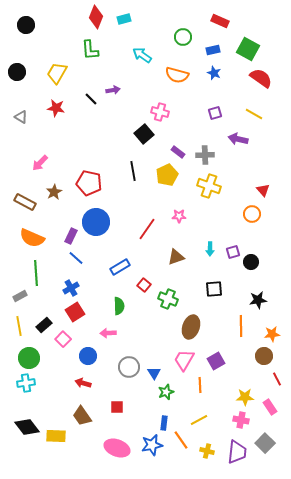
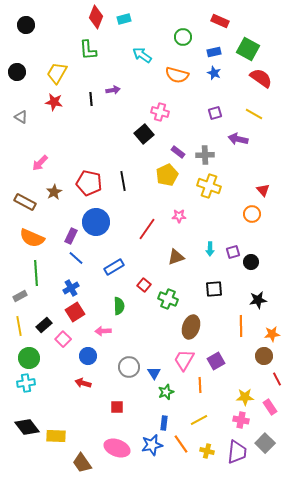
green L-shape at (90, 50): moved 2 px left
blue rectangle at (213, 50): moved 1 px right, 2 px down
black line at (91, 99): rotated 40 degrees clockwise
red star at (56, 108): moved 2 px left, 6 px up
black line at (133, 171): moved 10 px left, 10 px down
blue rectangle at (120, 267): moved 6 px left
pink arrow at (108, 333): moved 5 px left, 2 px up
brown trapezoid at (82, 416): moved 47 px down
orange line at (181, 440): moved 4 px down
